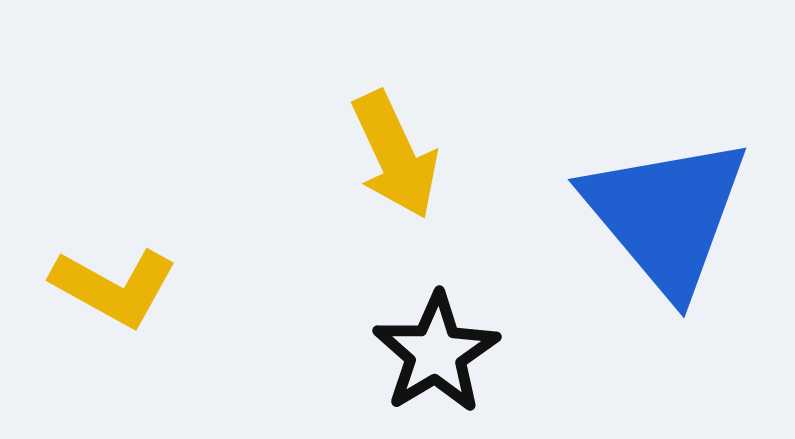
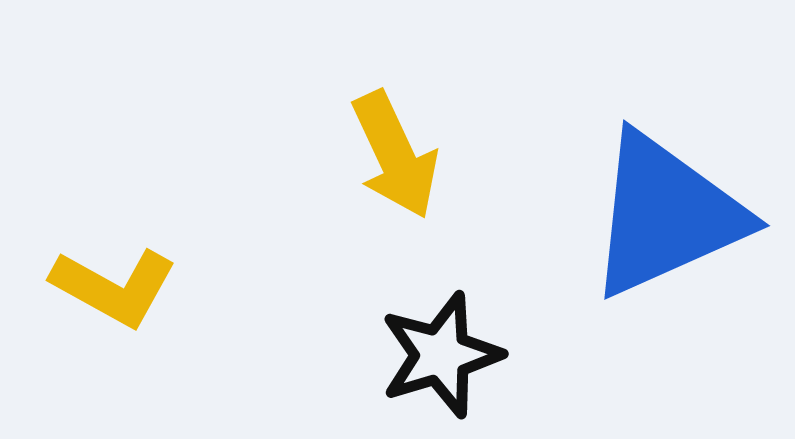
blue triangle: rotated 46 degrees clockwise
black star: moved 5 px right, 2 px down; rotated 14 degrees clockwise
